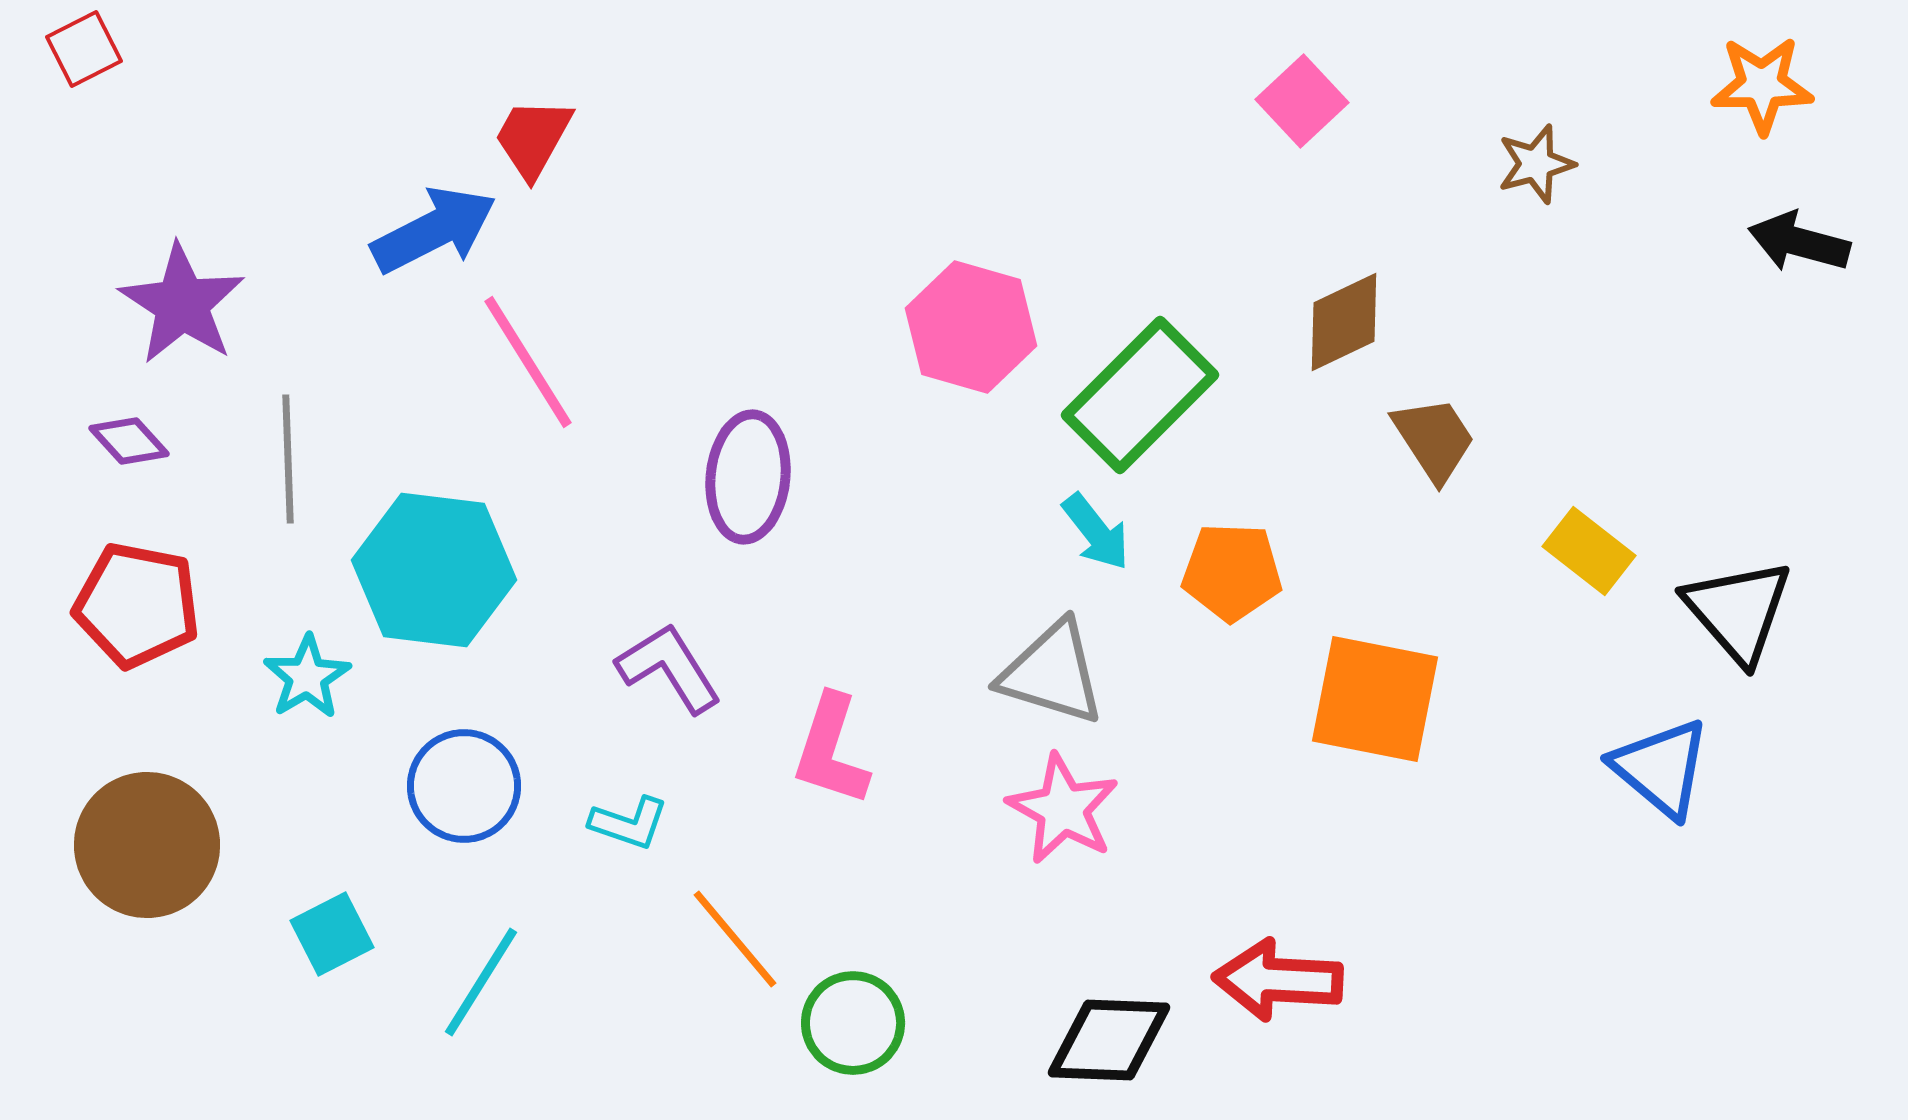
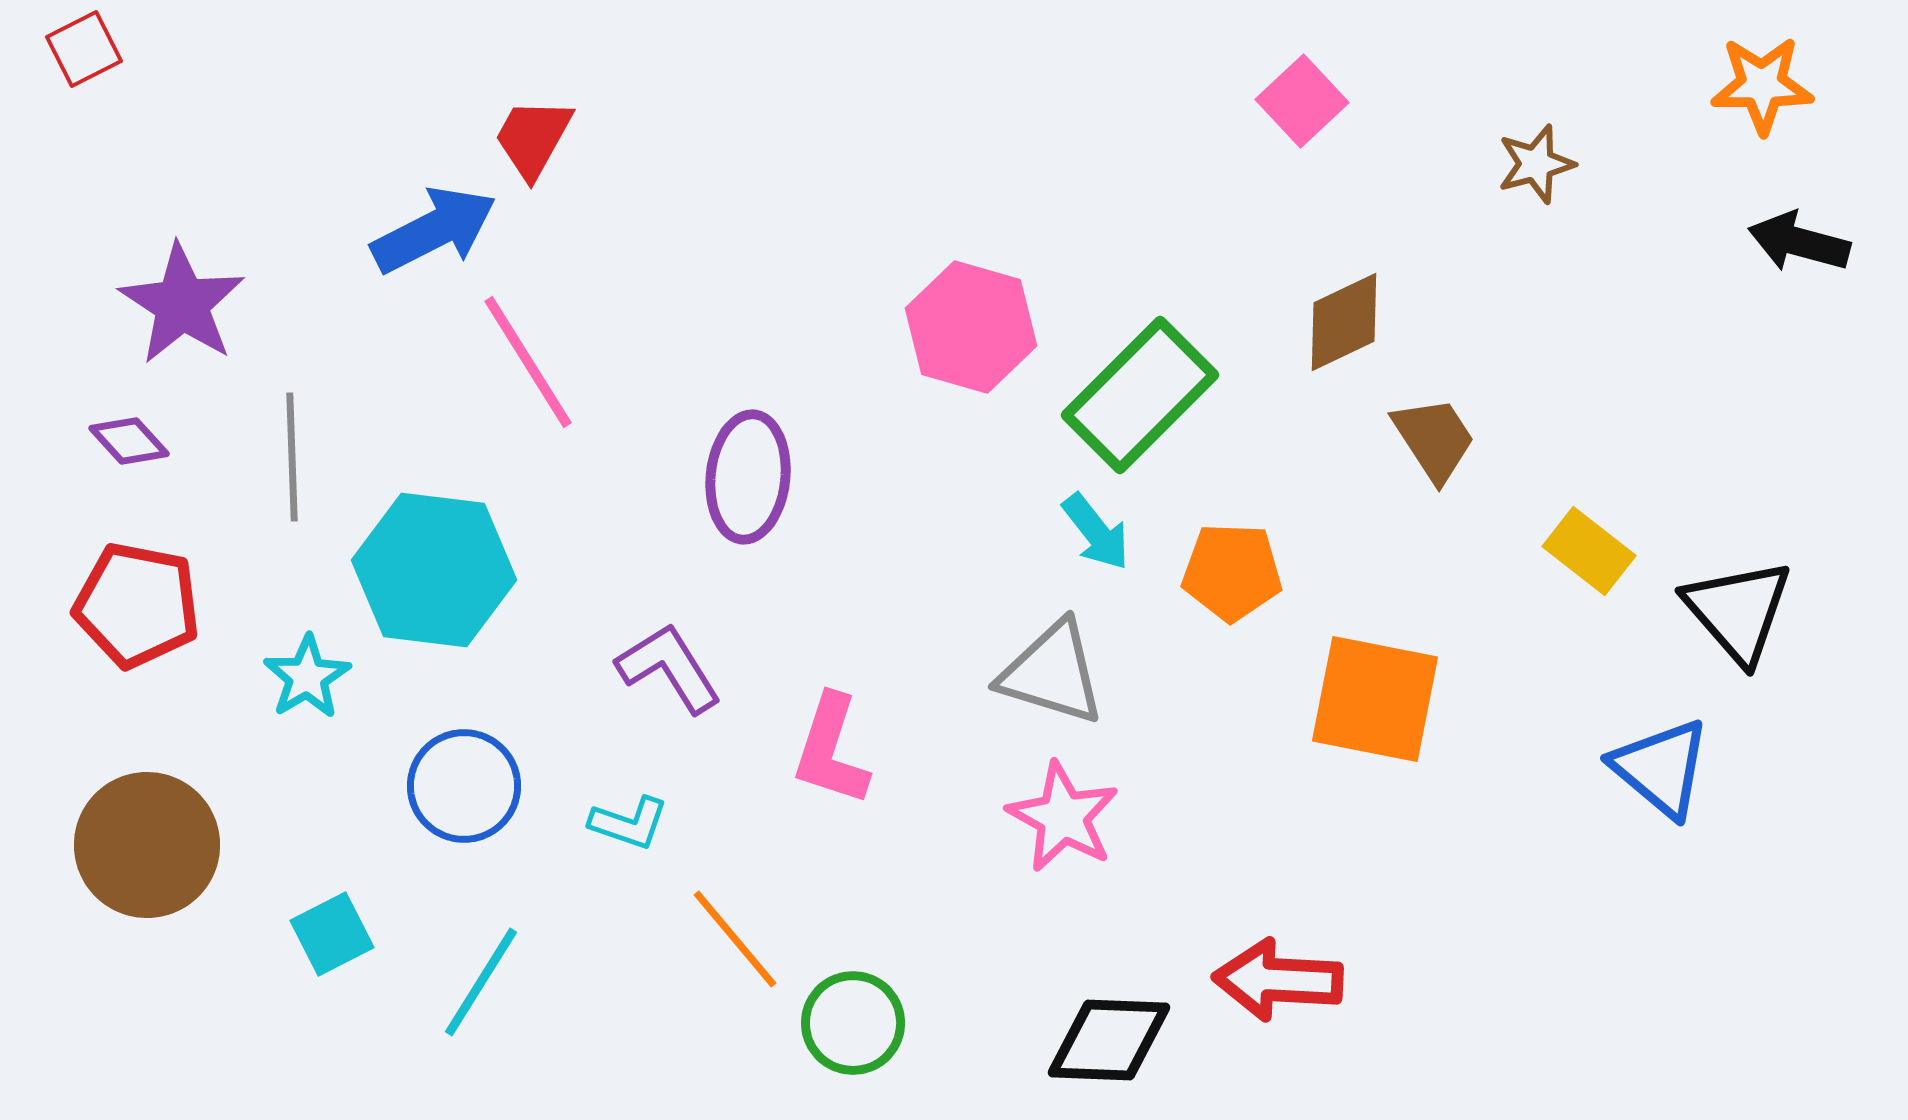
gray line: moved 4 px right, 2 px up
pink star: moved 8 px down
